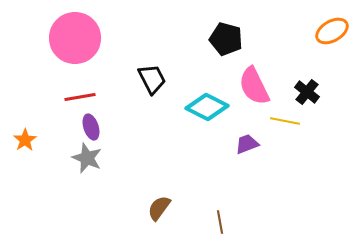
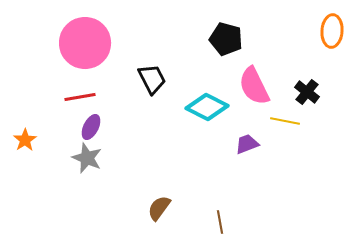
orange ellipse: rotated 56 degrees counterclockwise
pink circle: moved 10 px right, 5 px down
purple ellipse: rotated 45 degrees clockwise
